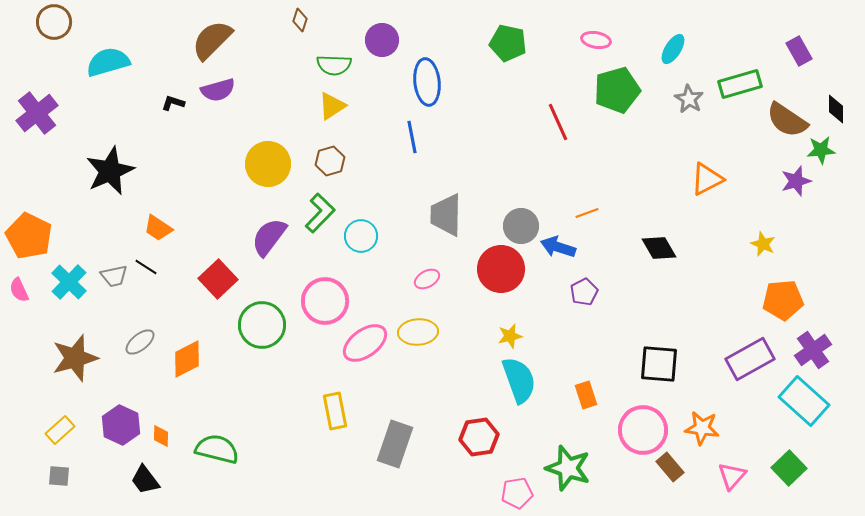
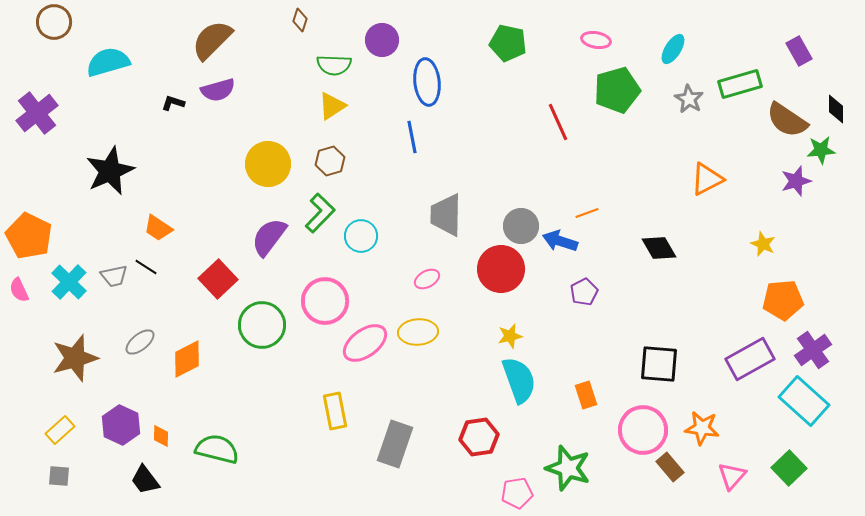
blue arrow at (558, 247): moved 2 px right, 6 px up
